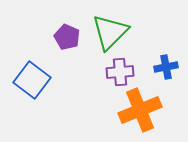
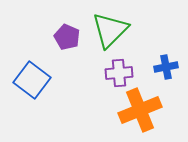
green triangle: moved 2 px up
purple cross: moved 1 px left, 1 px down
